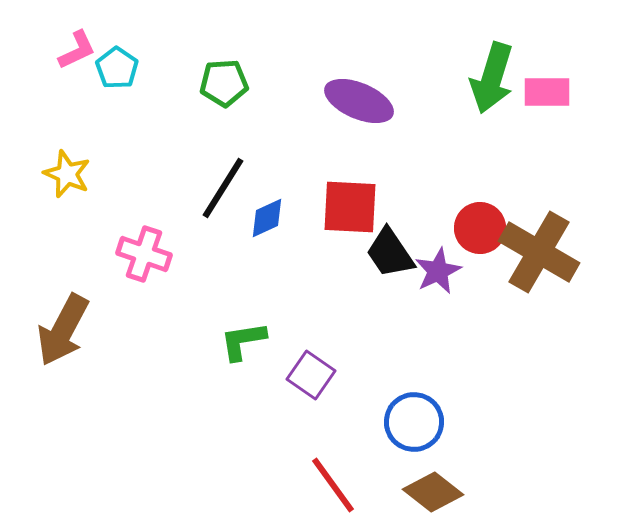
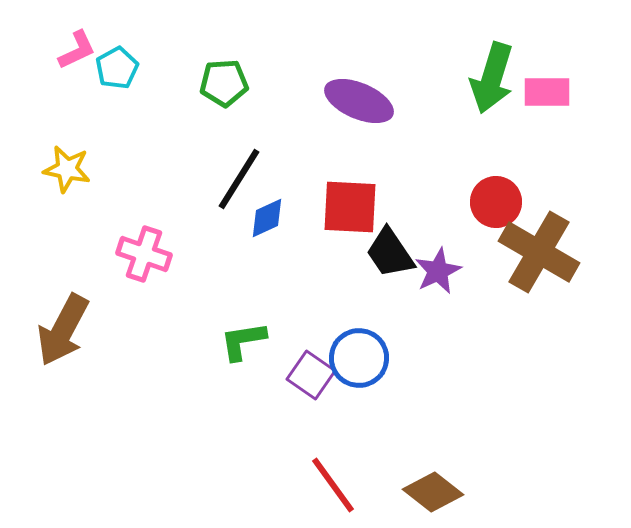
cyan pentagon: rotated 9 degrees clockwise
yellow star: moved 5 px up; rotated 12 degrees counterclockwise
black line: moved 16 px right, 9 px up
red circle: moved 16 px right, 26 px up
blue circle: moved 55 px left, 64 px up
